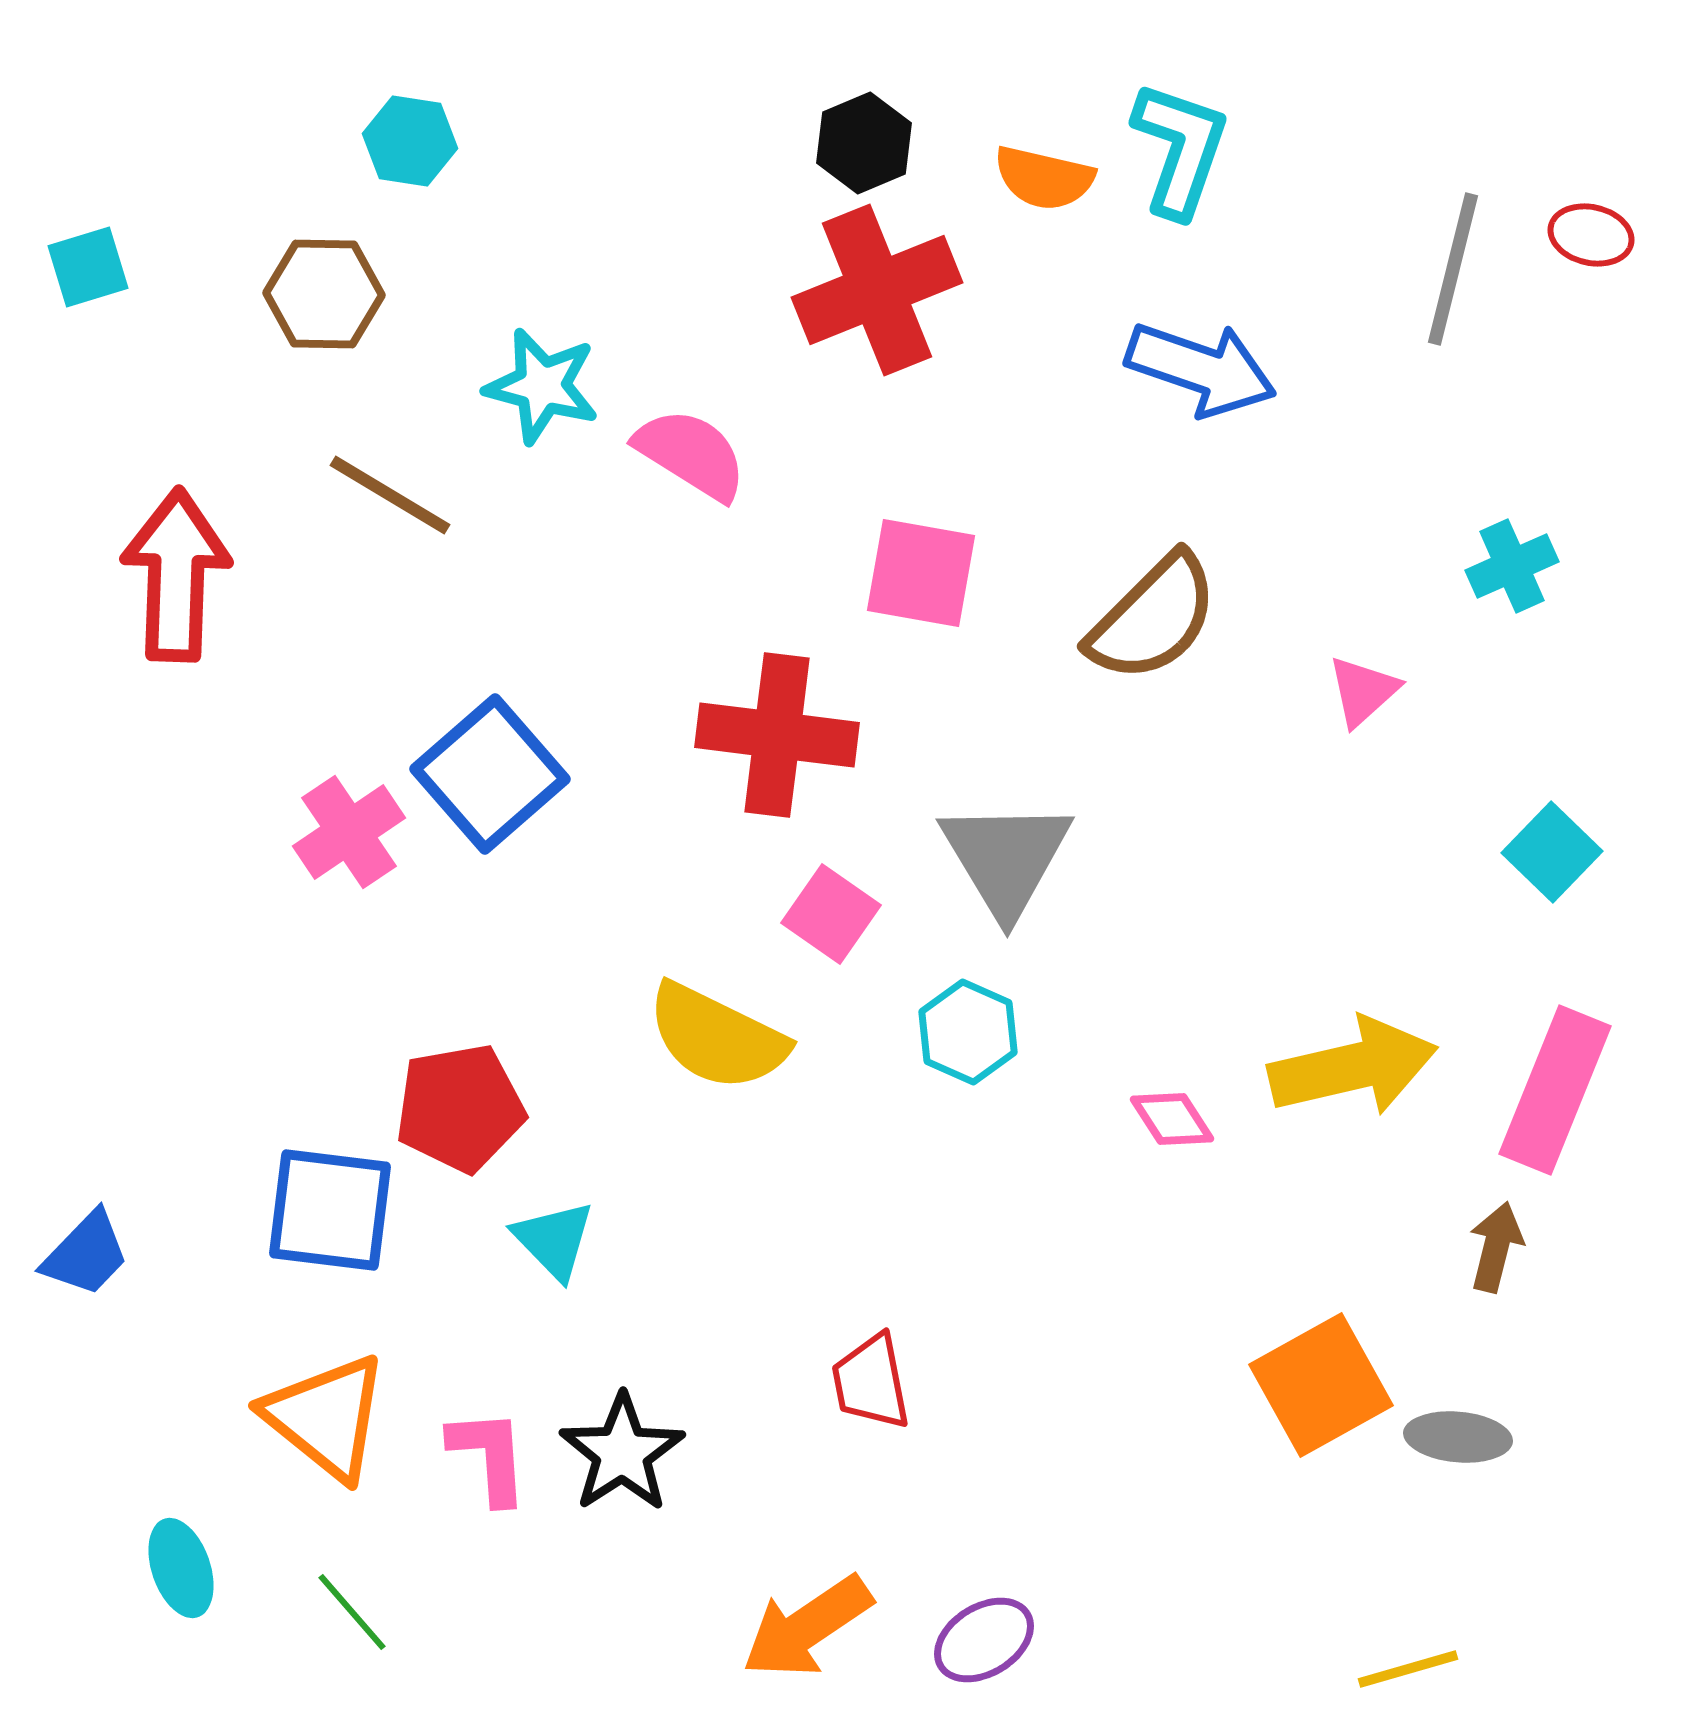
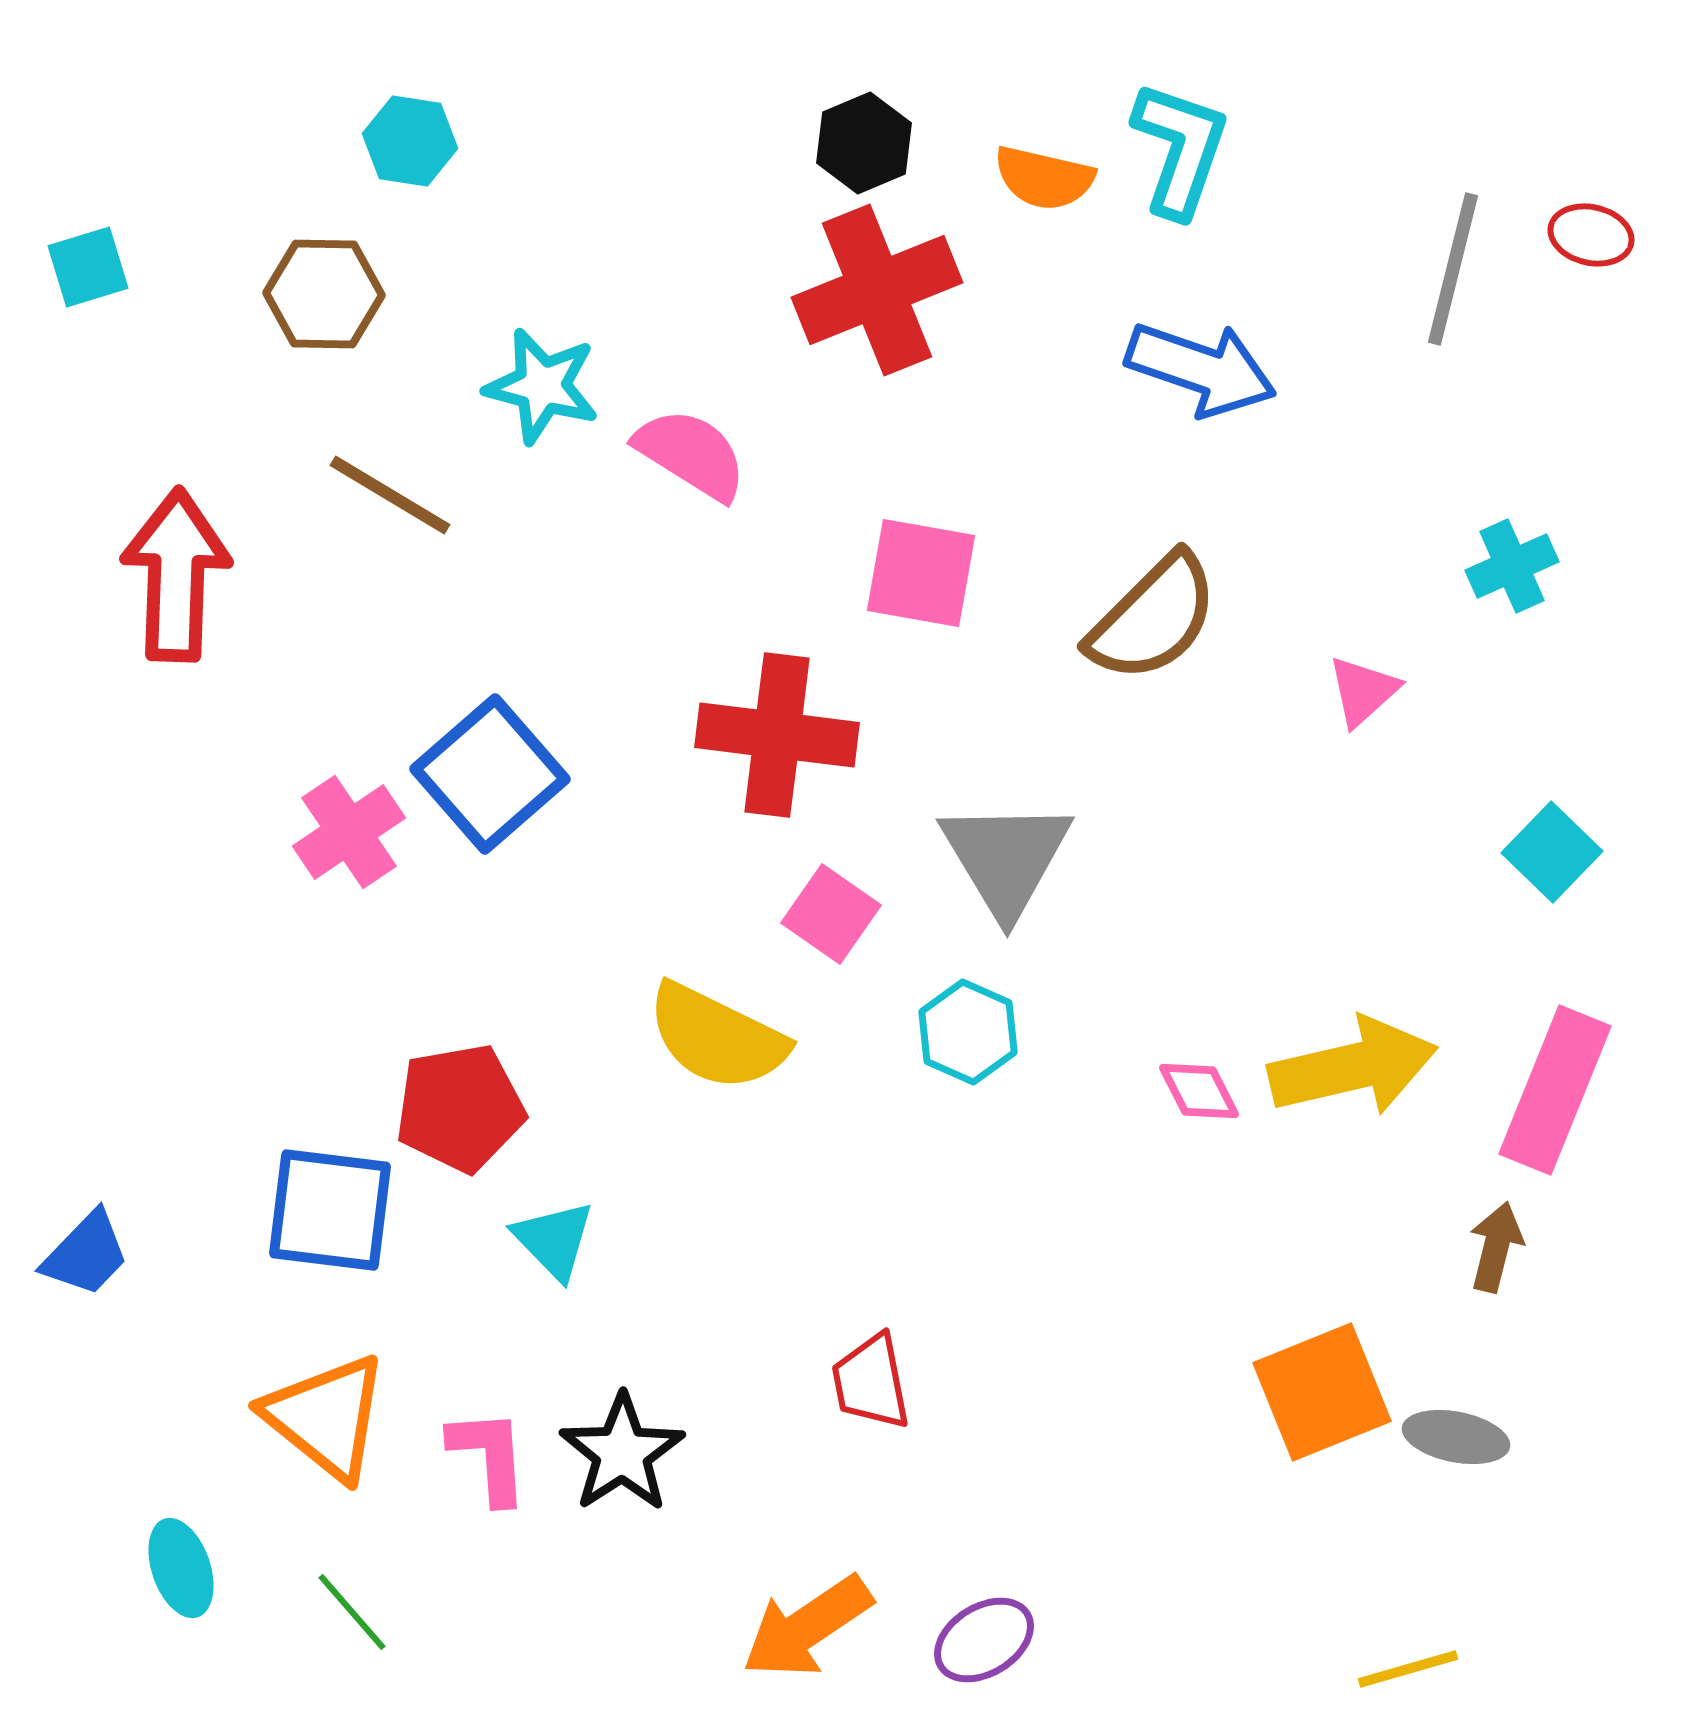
pink diamond at (1172, 1119): moved 27 px right, 28 px up; rotated 6 degrees clockwise
orange square at (1321, 1385): moved 1 px right, 7 px down; rotated 7 degrees clockwise
gray ellipse at (1458, 1437): moved 2 px left; rotated 6 degrees clockwise
